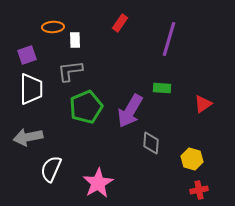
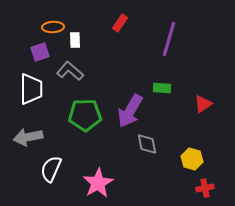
purple square: moved 13 px right, 3 px up
gray L-shape: rotated 48 degrees clockwise
green pentagon: moved 1 px left, 8 px down; rotated 20 degrees clockwise
gray diamond: moved 4 px left, 1 px down; rotated 15 degrees counterclockwise
red cross: moved 6 px right, 2 px up
